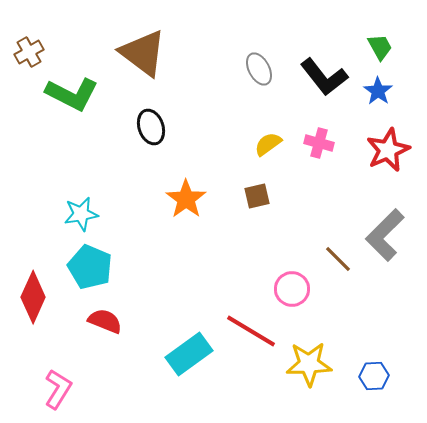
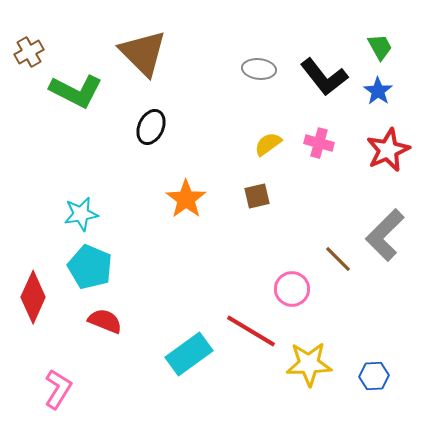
brown triangle: rotated 8 degrees clockwise
gray ellipse: rotated 56 degrees counterclockwise
green L-shape: moved 4 px right, 3 px up
black ellipse: rotated 44 degrees clockwise
